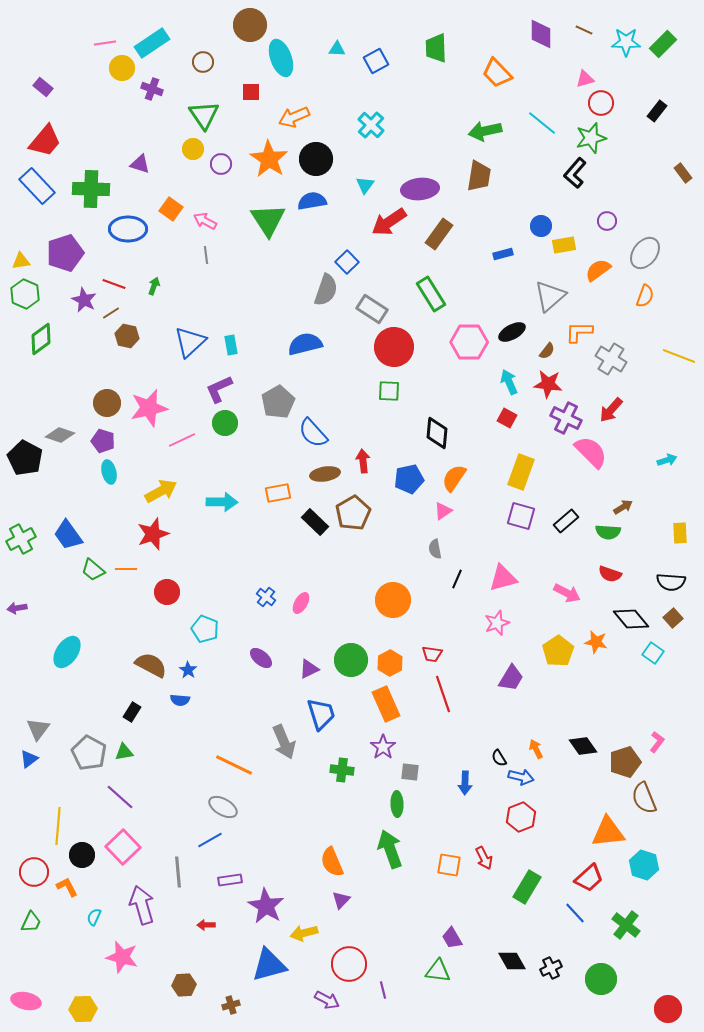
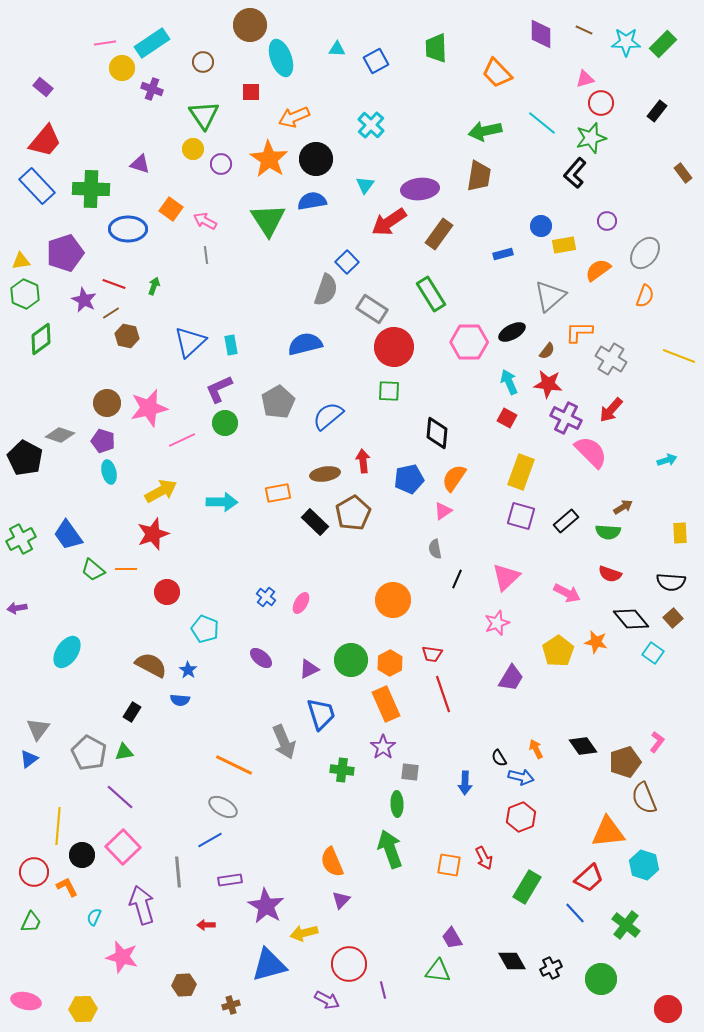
blue semicircle at (313, 433): moved 15 px right, 17 px up; rotated 92 degrees clockwise
pink triangle at (503, 578): moved 3 px right, 1 px up; rotated 28 degrees counterclockwise
